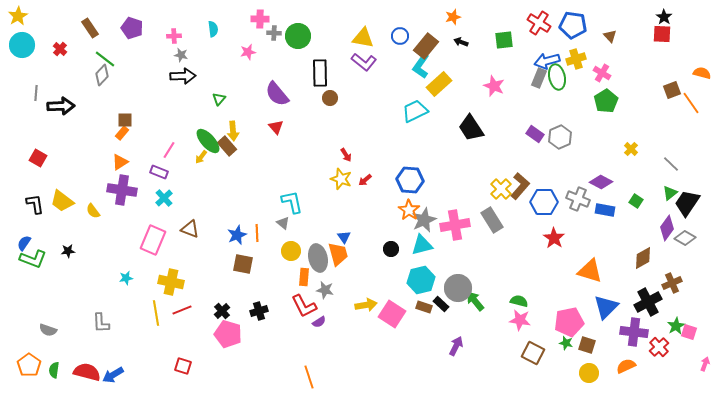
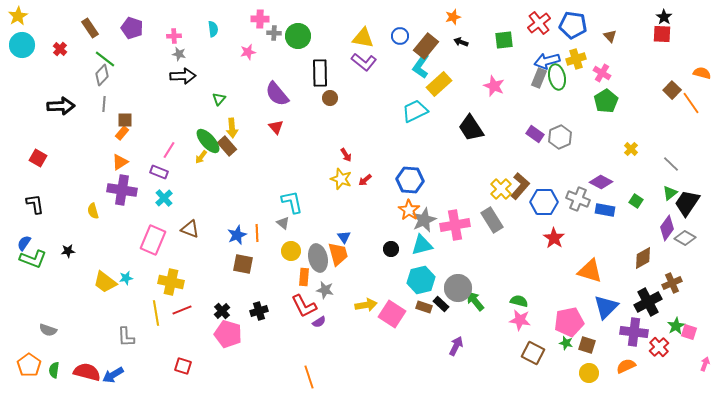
red cross at (539, 23): rotated 20 degrees clockwise
gray star at (181, 55): moved 2 px left, 1 px up
brown square at (672, 90): rotated 24 degrees counterclockwise
gray line at (36, 93): moved 68 px right, 11 px down
yellow arrow at (233, 131): moved 1 px left, 3 px up
yellow trapezoid at (62, 201): moved 43 px right, 81 px down
yellow semicircle at (93, 211): rotated 21 degrees clockwise
gray L-shape at (101, 323): moved 25 px right, 14 px down
